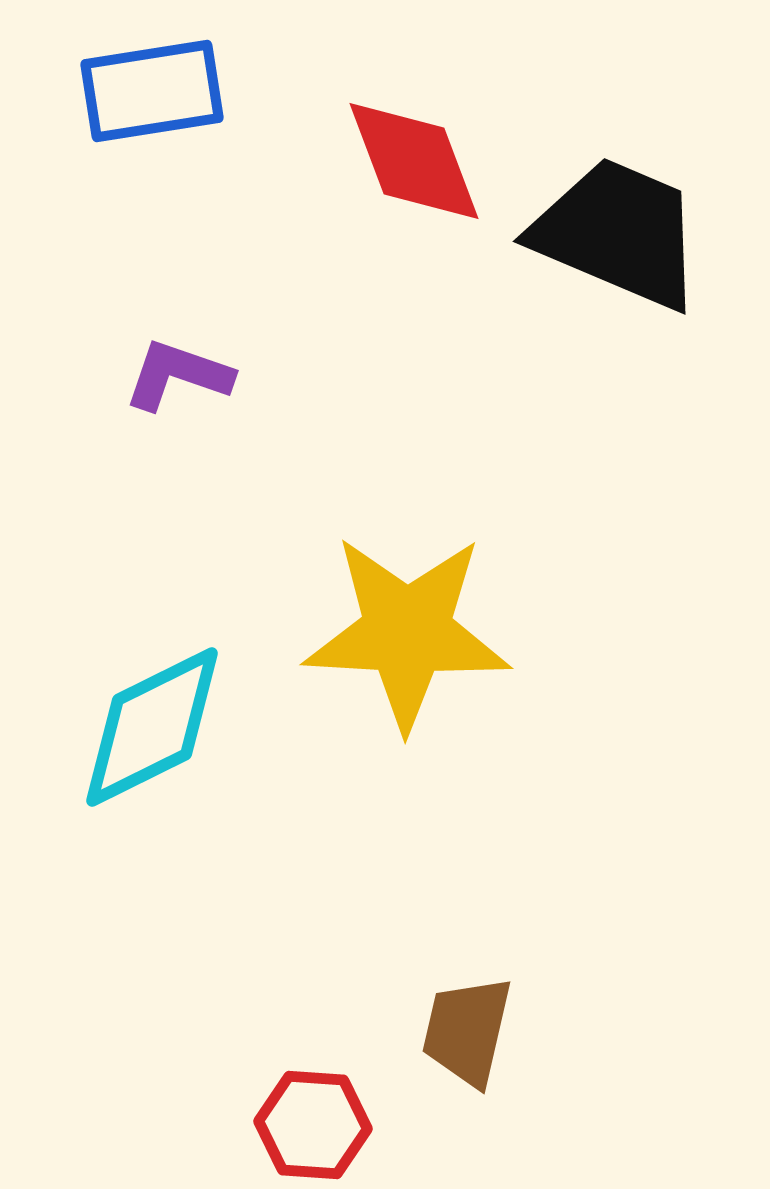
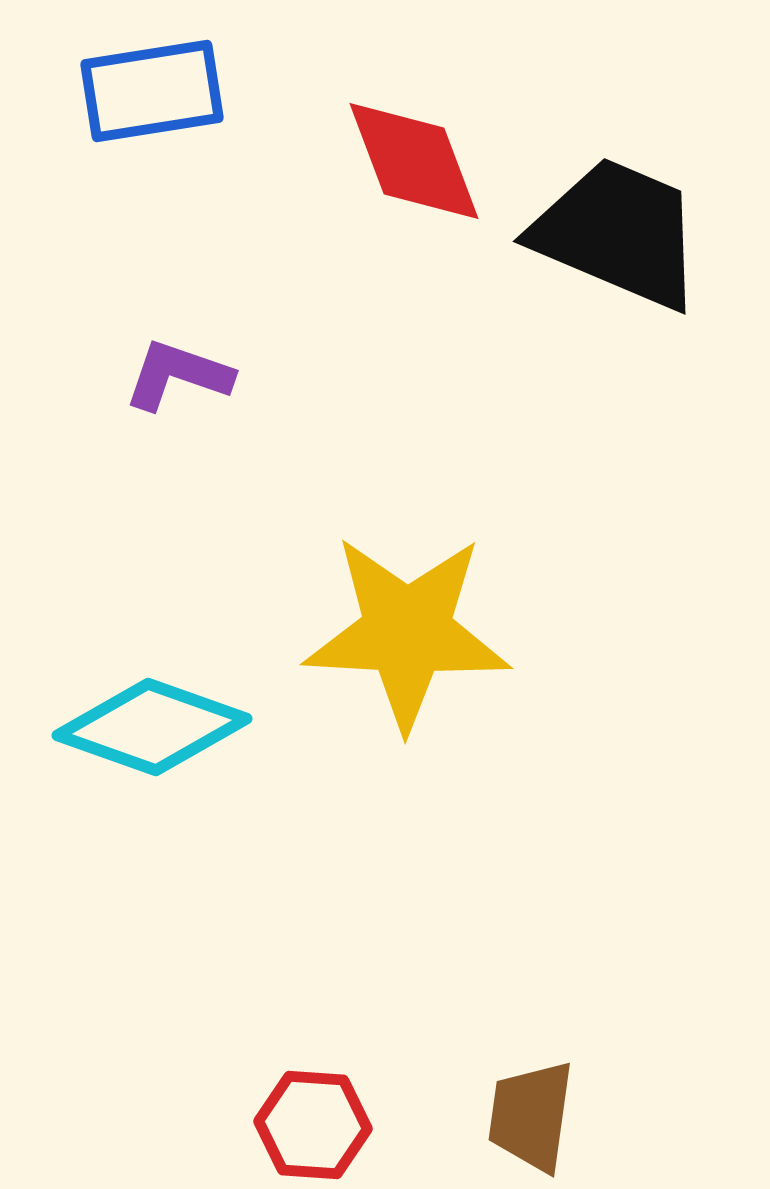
cyan diamond: rotated 46 degrees clockwise
brown trapezoid: moved 64 px right, 85 px down; rotated 5 degrees counterclockwise
